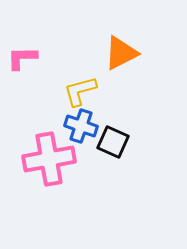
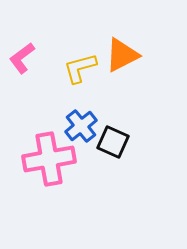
orange triangle: moved 1 px right, 2 px down
pink L-shape: rotated 36 degrees counterclockwise
yellow L-shape: moved 23 px up
blue cross: rotated 32 degrees clockwise
